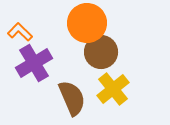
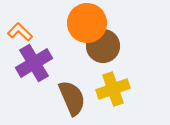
brown circle: moved 2 px right, 6 px up
yellow cross: rotated 20 degrees clockwise
